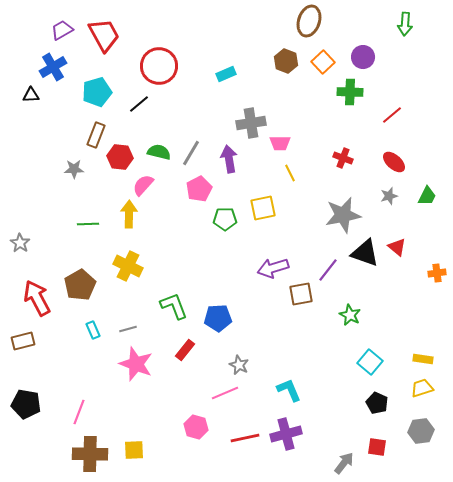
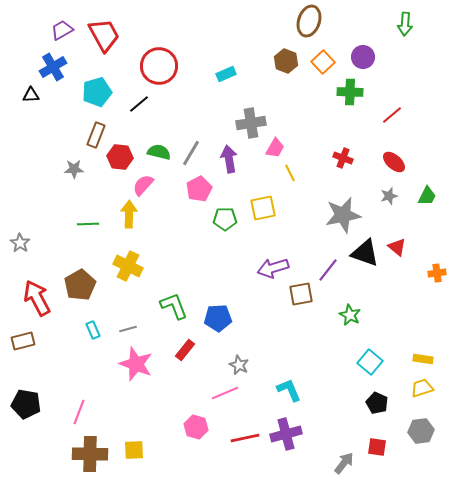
pink trapezoid at (280, 143): moved 5 px left, 5 px down; rotated 60 degrees counterclockwise
